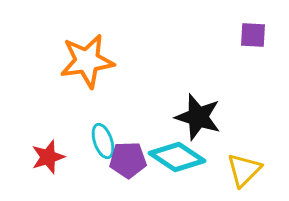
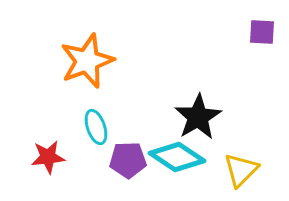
purple square: moved 9 px right, 3 px up
orange star: rotated 12 degrees counterclockwise
black star: rotated 24 degrees clockwise
cyan ellipse: moved 7 px left, 14 px up
red star: rotated 12 degrees clockwise
yellow triangle: moved 3 px left
